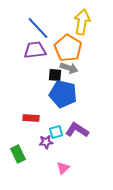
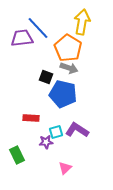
purple trapezoid: moved 13 px left, 12 px up
black square: moved 9 px left, 2 px down; rotated 16 degrees clockwise
green rectangle: moved 1 px left, 1 px down
pink triangle: moved 2 px right
